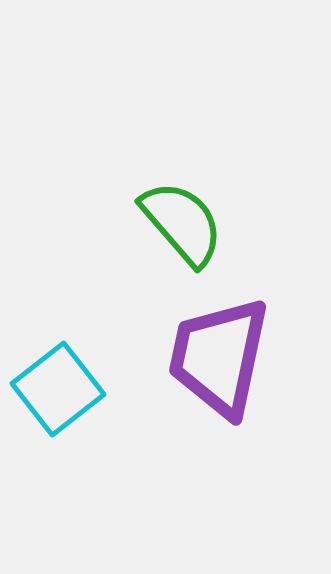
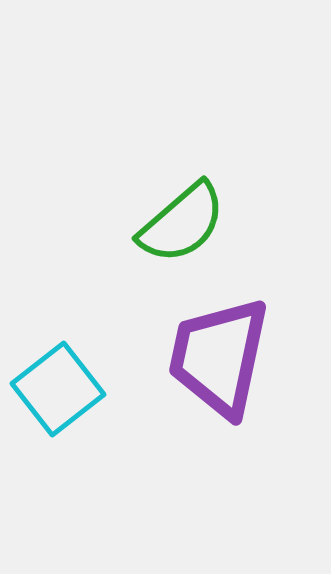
green semicircle: rotated 90 degrees clockwise
